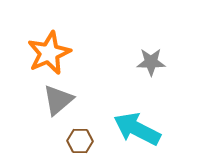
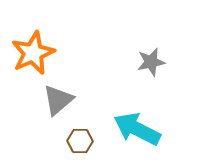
orange star: moved 16 px left
gray star: rotated 12 degrees counterclockwise
